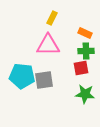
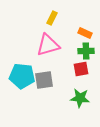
pink triangle: rotated 15 degrees counterclockwise
red square: moved 1 px down
green star: moved 5 px left, 4 px down
